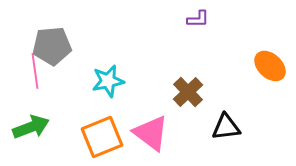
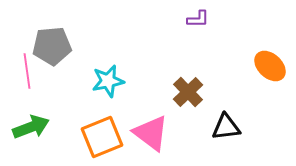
pink line: moved 8 px left
